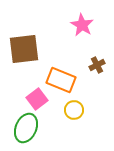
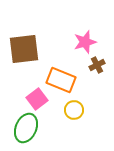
pink star: moved 3 px right, 17 px down; rotated 25 degrees clockwise
